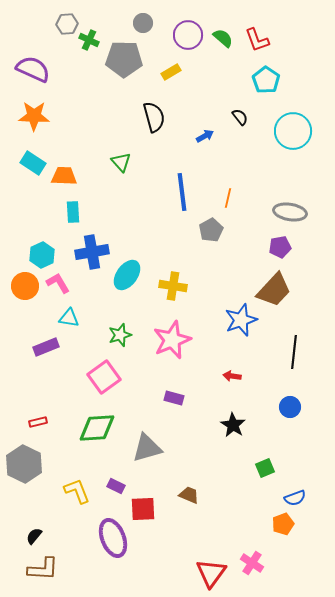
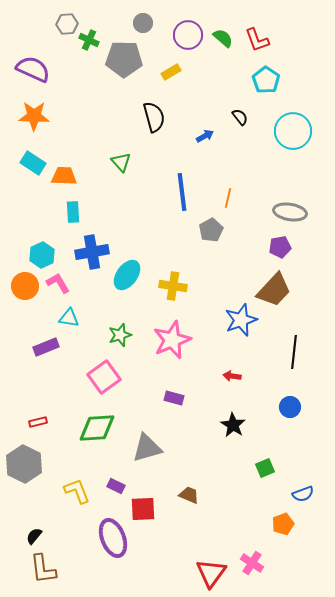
blue semicircle at (295, 498): moved 8 px right, 4 px up
brown L-shape at (43, 569): rotated 80 degrees clockwise
